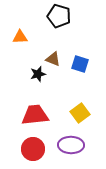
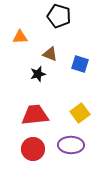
brown triangle: moved 3 px left, 5 px up
